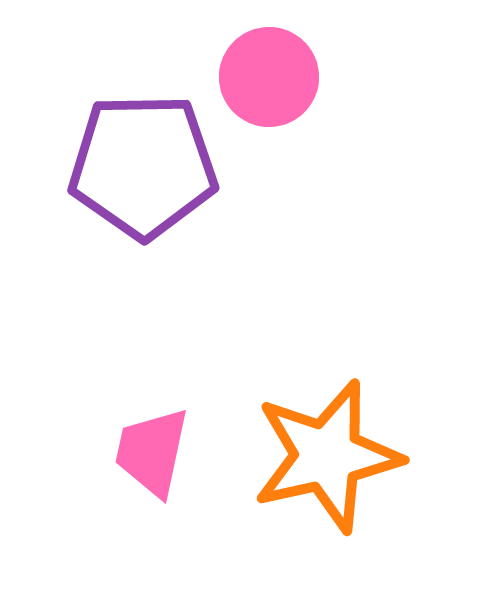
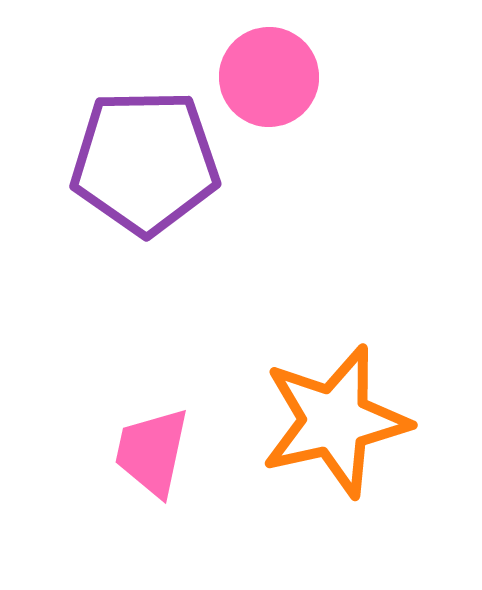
purple pentagon: moved 2 px right, 4 px up
orange star: moved 8 px right, 35 px up
